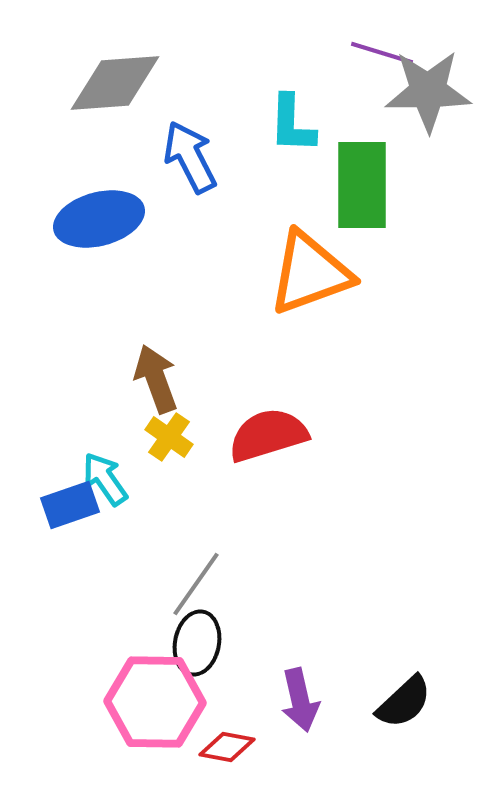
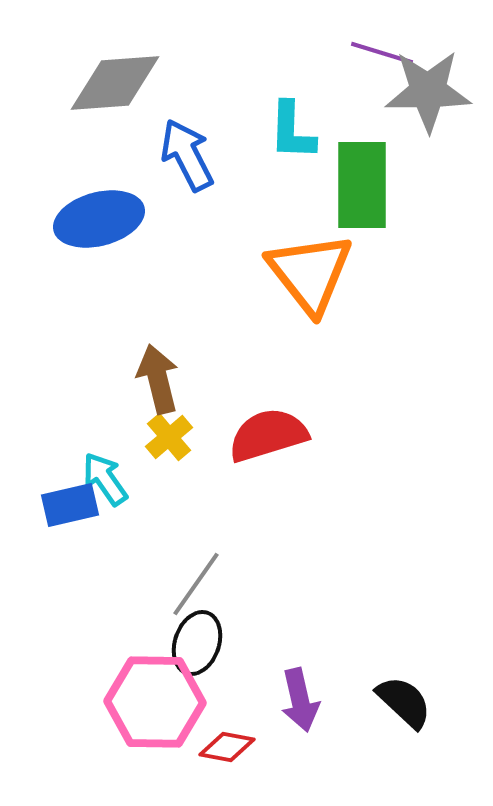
cyan L-shape: moved 7 px down
blue arrow: moved 3 px left, 2 px up
orange triangle: rotated 48 degrees counterclockwise
brown arrow: moved 2 px right; rotated 6 degrees clockwise
yellow cross: rotated 15 degrees clockwise
blue rectangle: rotated 6 degrees clockwise
black ellipse: rotated 8 degrees clockwise
black semicircle: rotated 94 degrees counterclockwise
